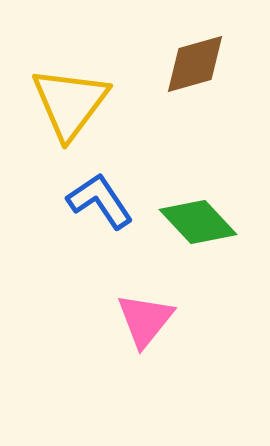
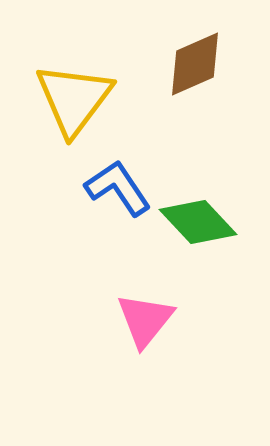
brown diamond: rotated 8 degrees counterclockwise
yellow triangle: moved 4 px right, 4 px up
blue L-shape: moved 18 px right, 13 px up
